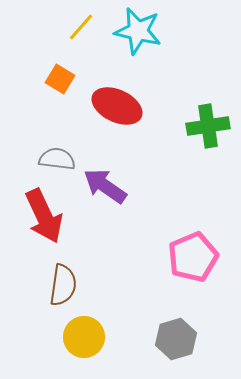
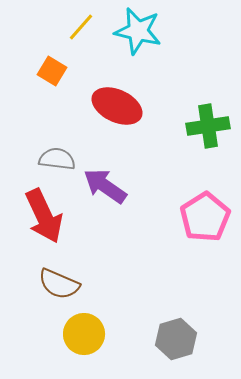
orange square: moved 8 px left, 8 px up
pink pentagon: moved 12 px right, 40 px up; rotated 9 degrees counterclockwise
brown semicircle: moved 4 px left, 1 px up; rotated 105 degrees clockwise
yellow circle: moved 3 px up
